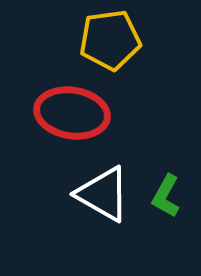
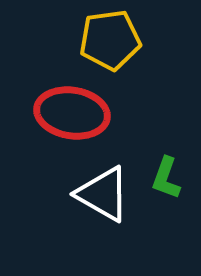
green L-shape: moved 18 px up; rotated 9 degrees counterclockwise
